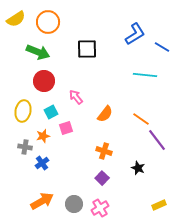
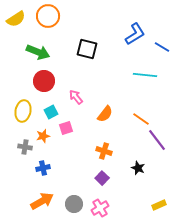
orange circle: moved 6 px up
black square: rotated 15 degrees clockwise
blue cross: moved 1 px right, 5 px down; rotated 24 degrees clockwise
